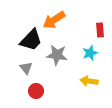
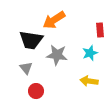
black trapezoid: rotated 55 degrees clockwise
